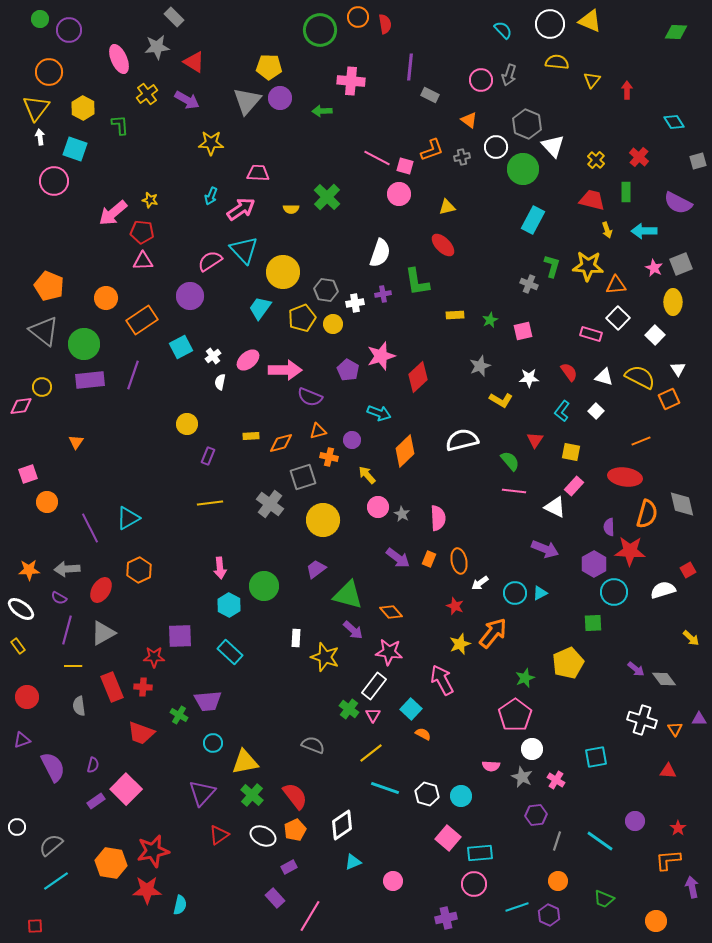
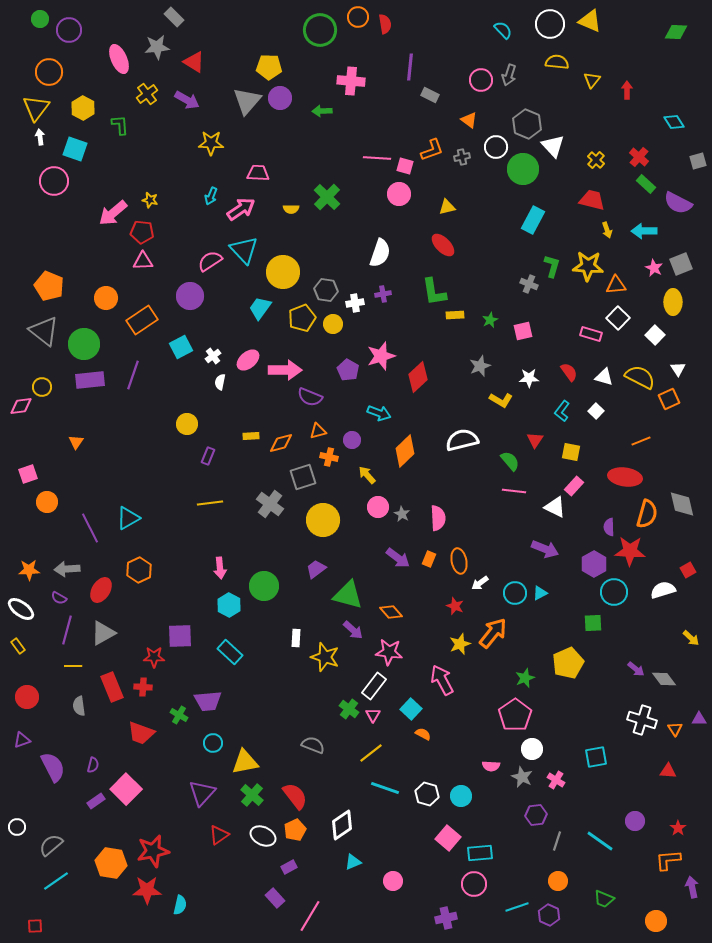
pink line at (377, 158): rotated 24 degrees counterclockwise
green rectangle at (626, 192): moved 20 px right, 8 px up; rotated 48 degrees counterclockwise
green L-shape at (417, 282): moved 17 px right, 10 px down
